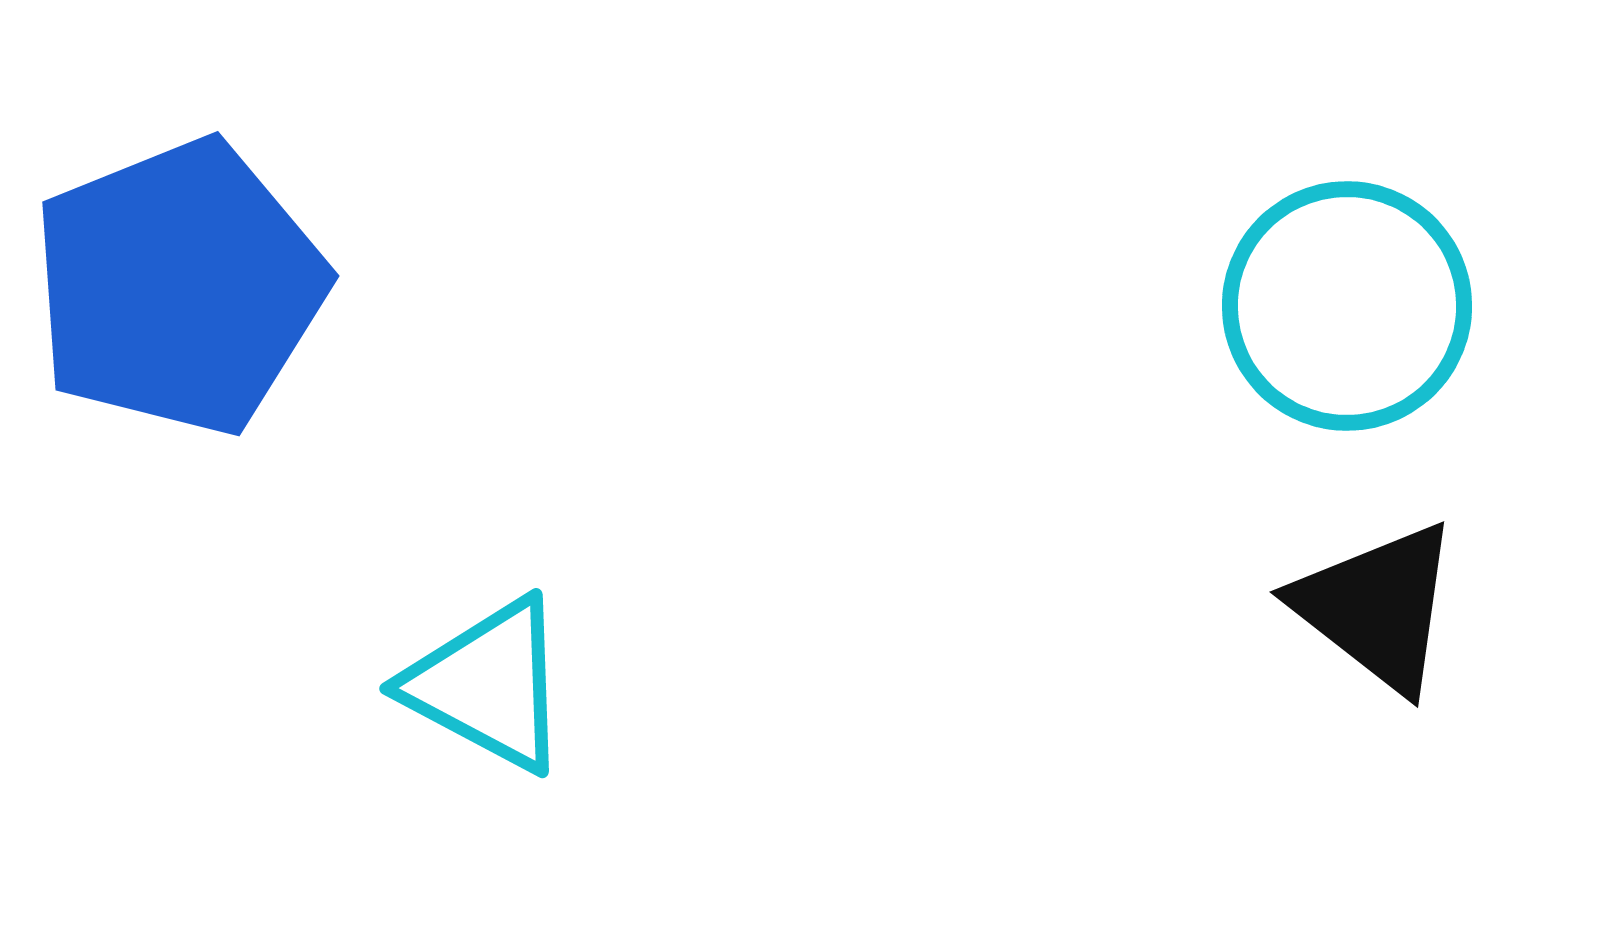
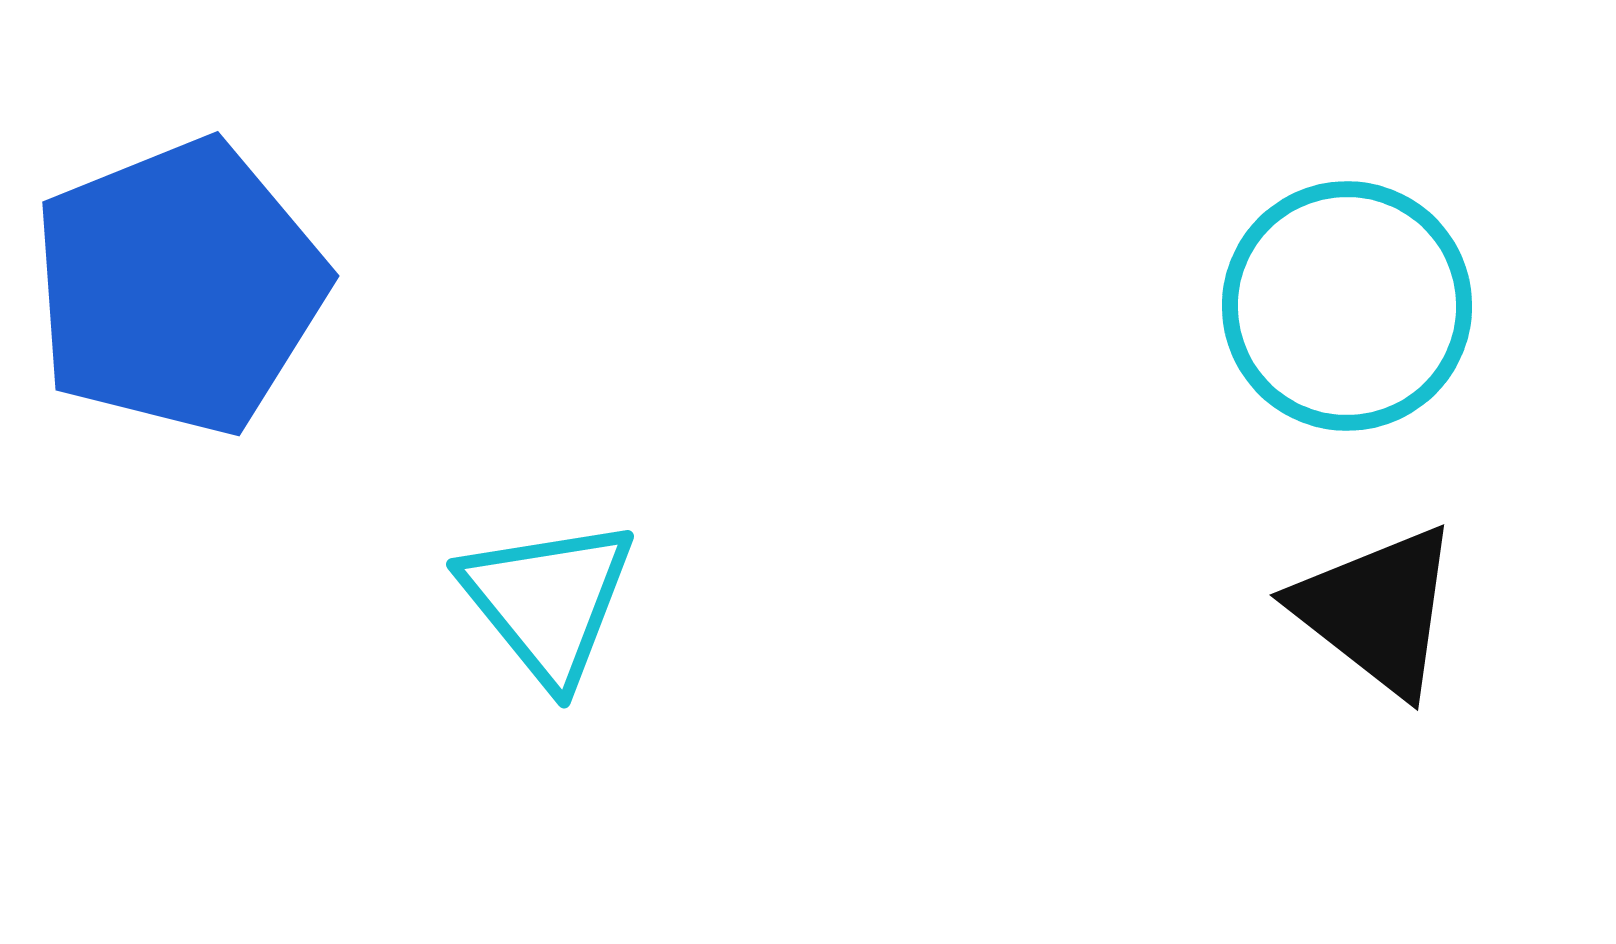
black triangle: moved 3 px down
cyan triangle: moved 60 px right, 84 px up; rotated 23 degrees clockwise
